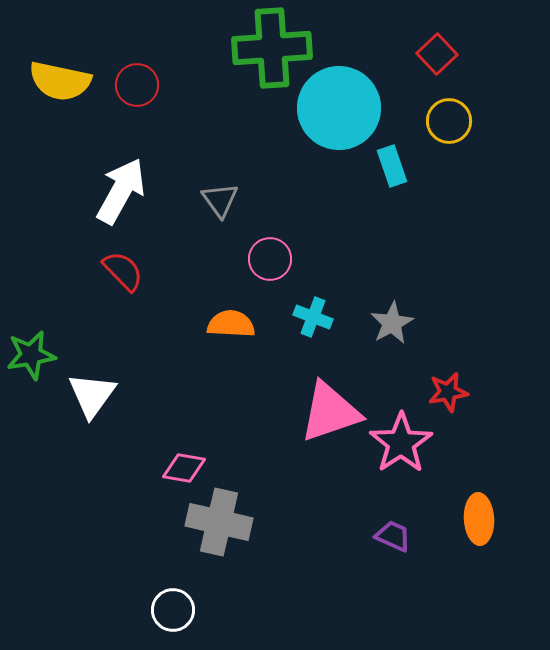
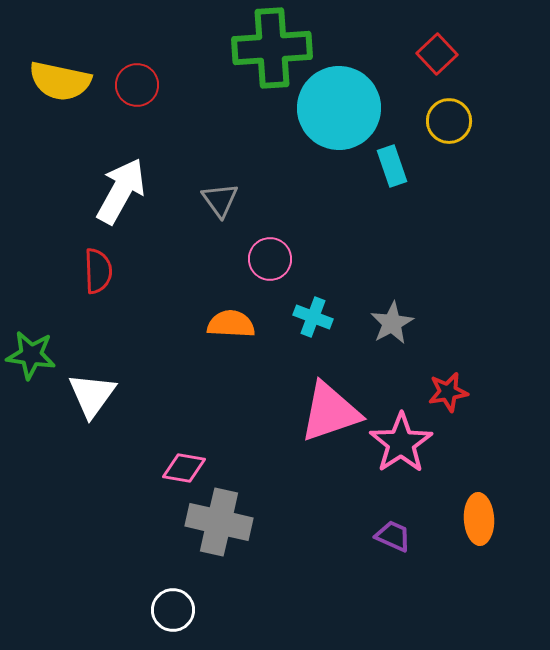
red semicircle: moved 25 px left; rotated 42 degrees clockwise
green star: rotated 18 degrees clockwise
